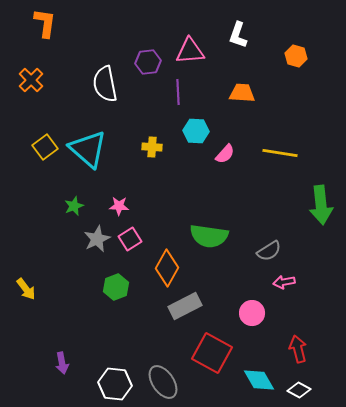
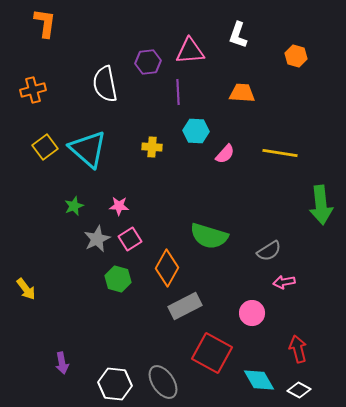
orange cross: moved 2 px right, 10 px down; rotated 30 degrees clockwise
green semicircle: rotated 9 degrees clockwise
green hexagon: moved 2 px right, 8 px up; rotated 25 degrees counterclockwise
